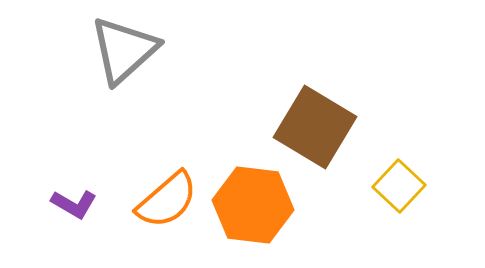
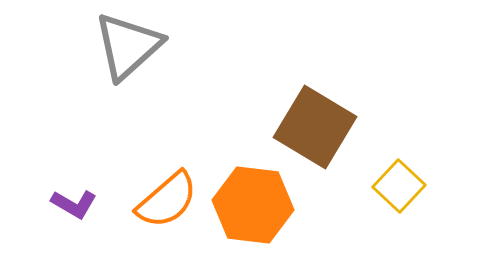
gray triangle: moved 4 px right, 4 px up
